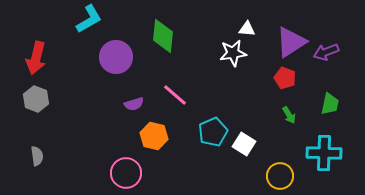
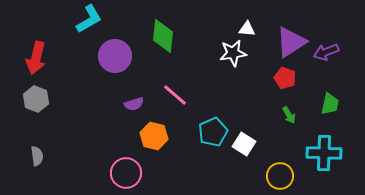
purple circle: moved 1 px left, 1 px up
